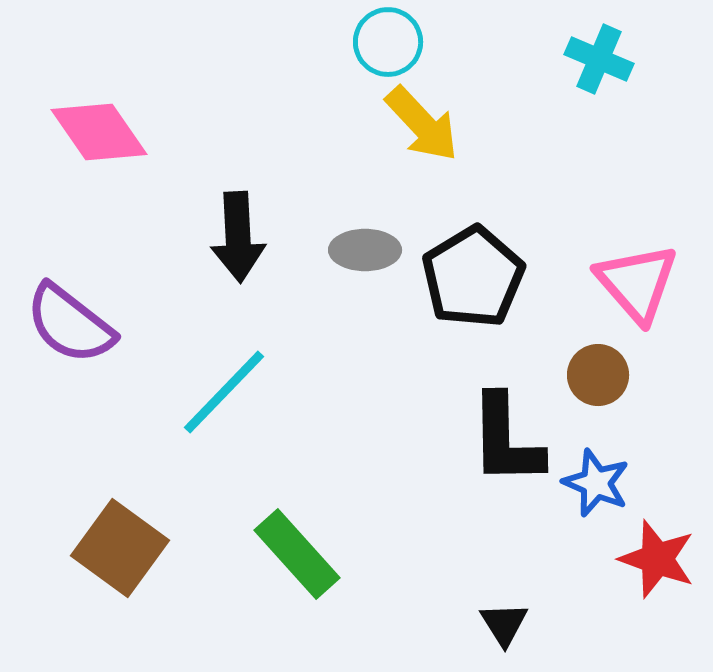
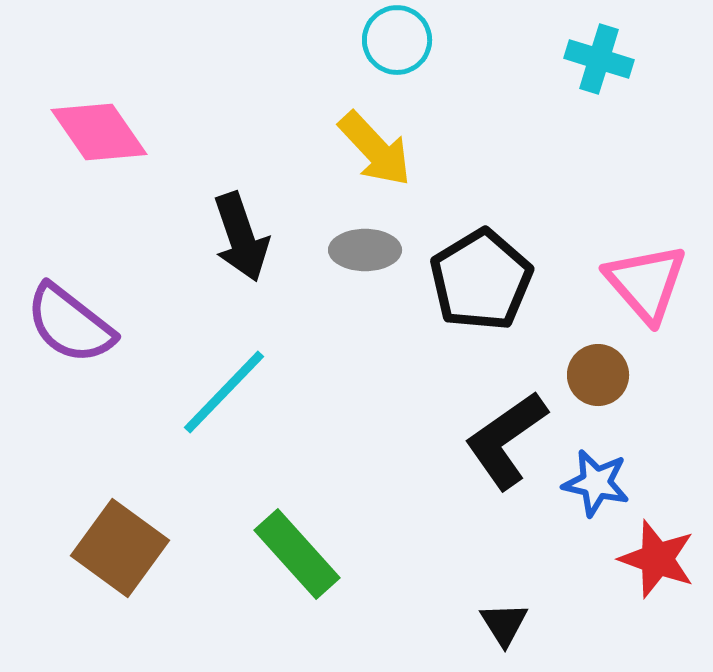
cyan circle: moved 9 px right, 2 px up
cyan cross: rotated 6 degrees counterclockwise
yellow arrow: moved 47 px left, 25 px down
black arrow: moved 3 px right; rotated 16 degrees counterclockwise
black pentagon: moved 8 px right, 3 px down
pink triangle: moved 9 px right
black L-shape: rotated 56 degrees clockwise
blue star: rotated 10 degrees counterclockwise
